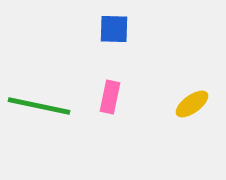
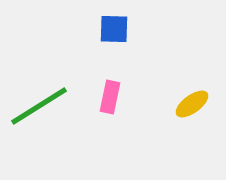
green line: rotated 44 degrees counterclockwise
